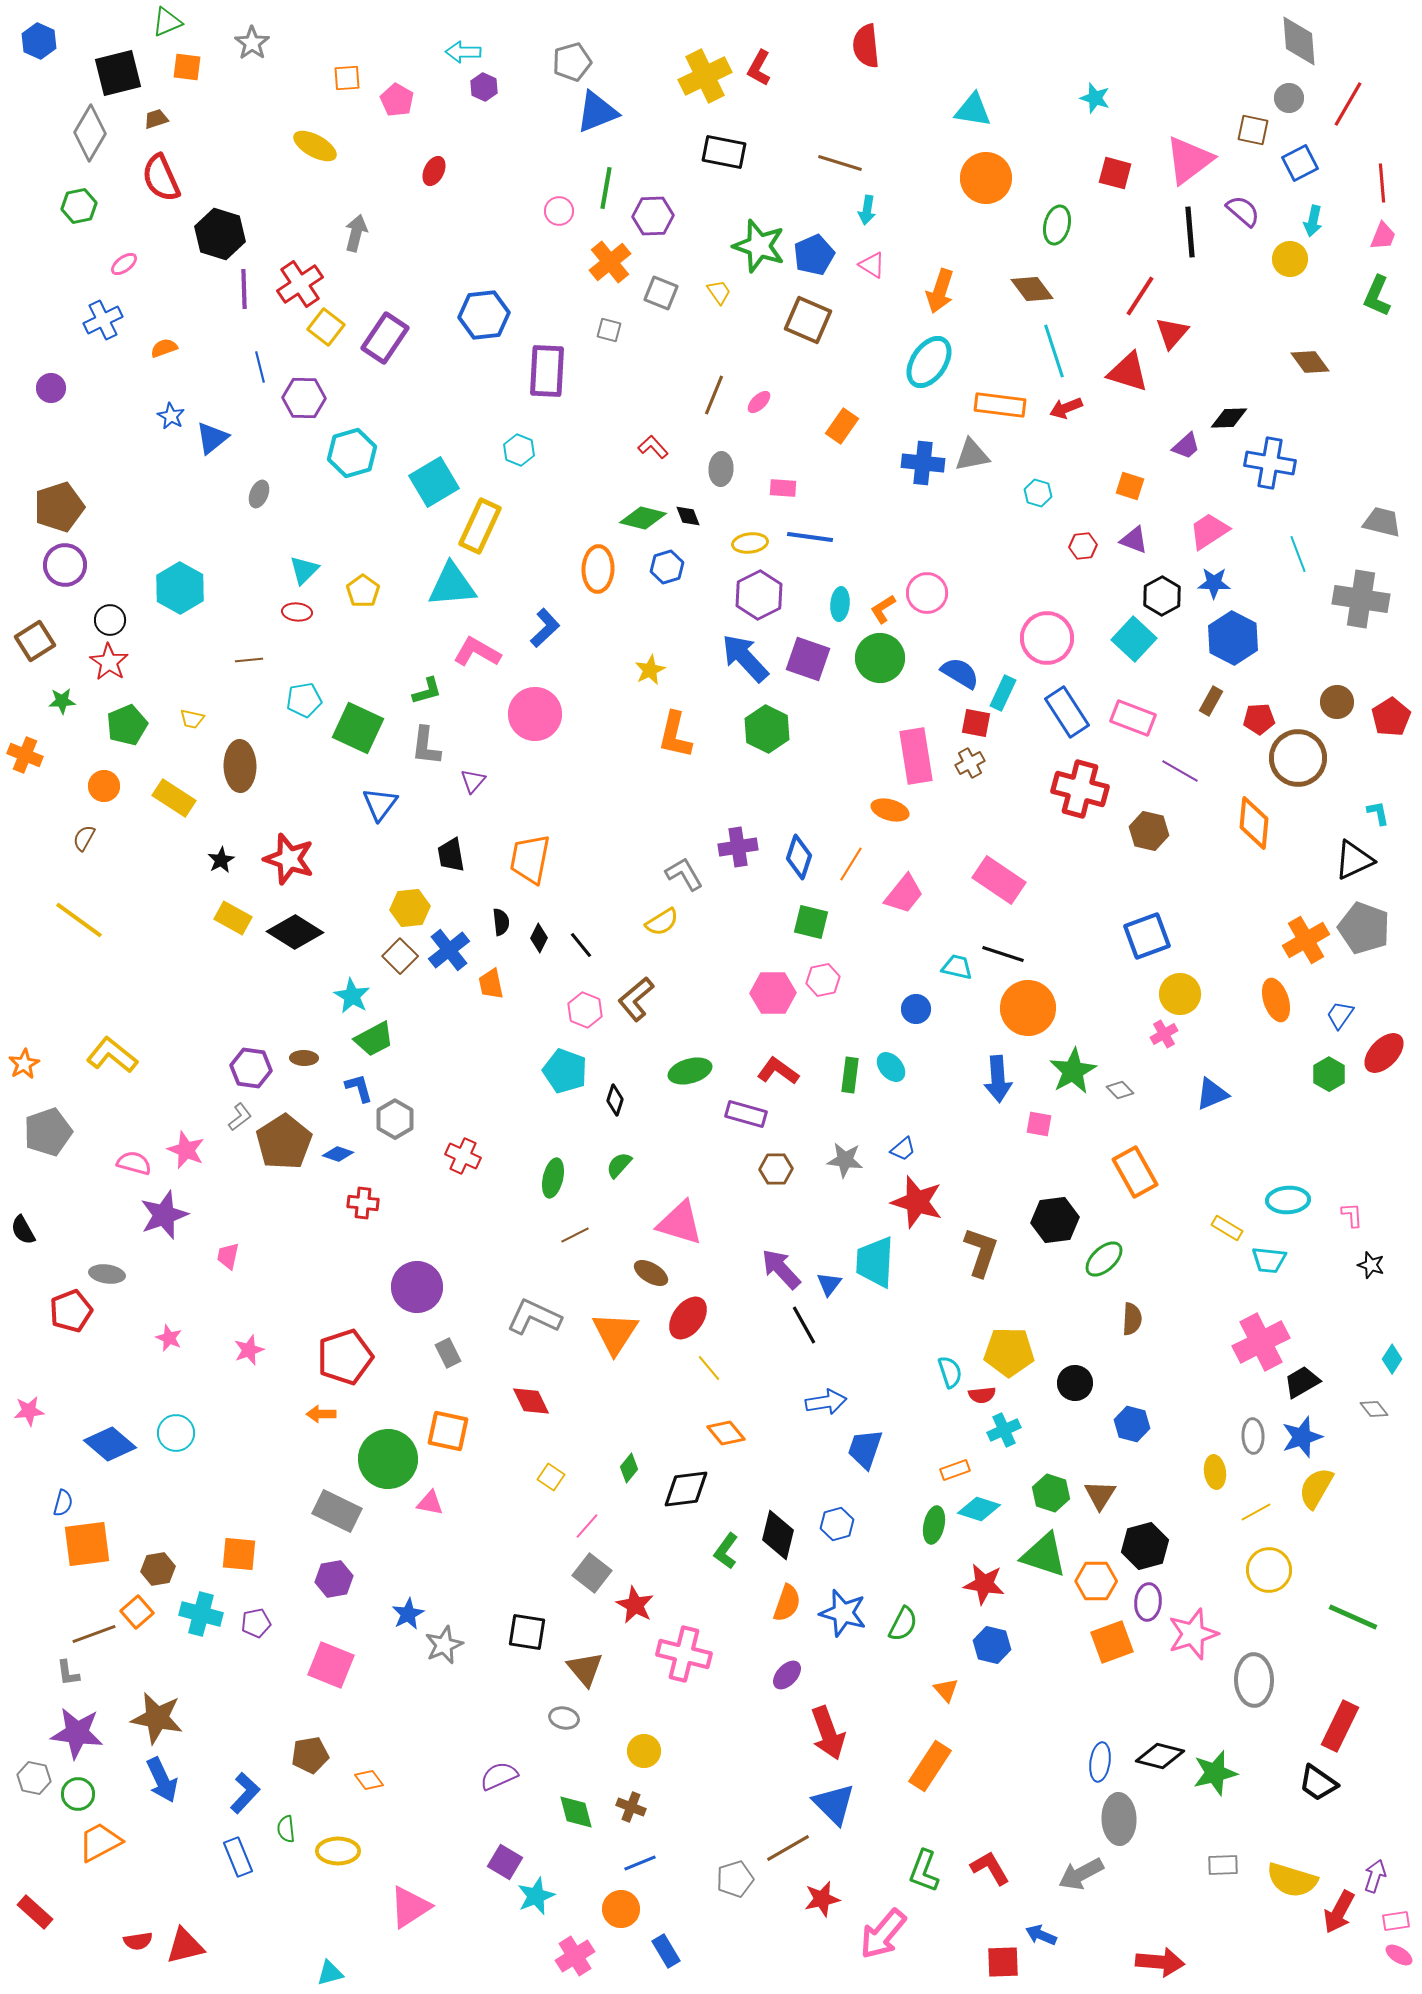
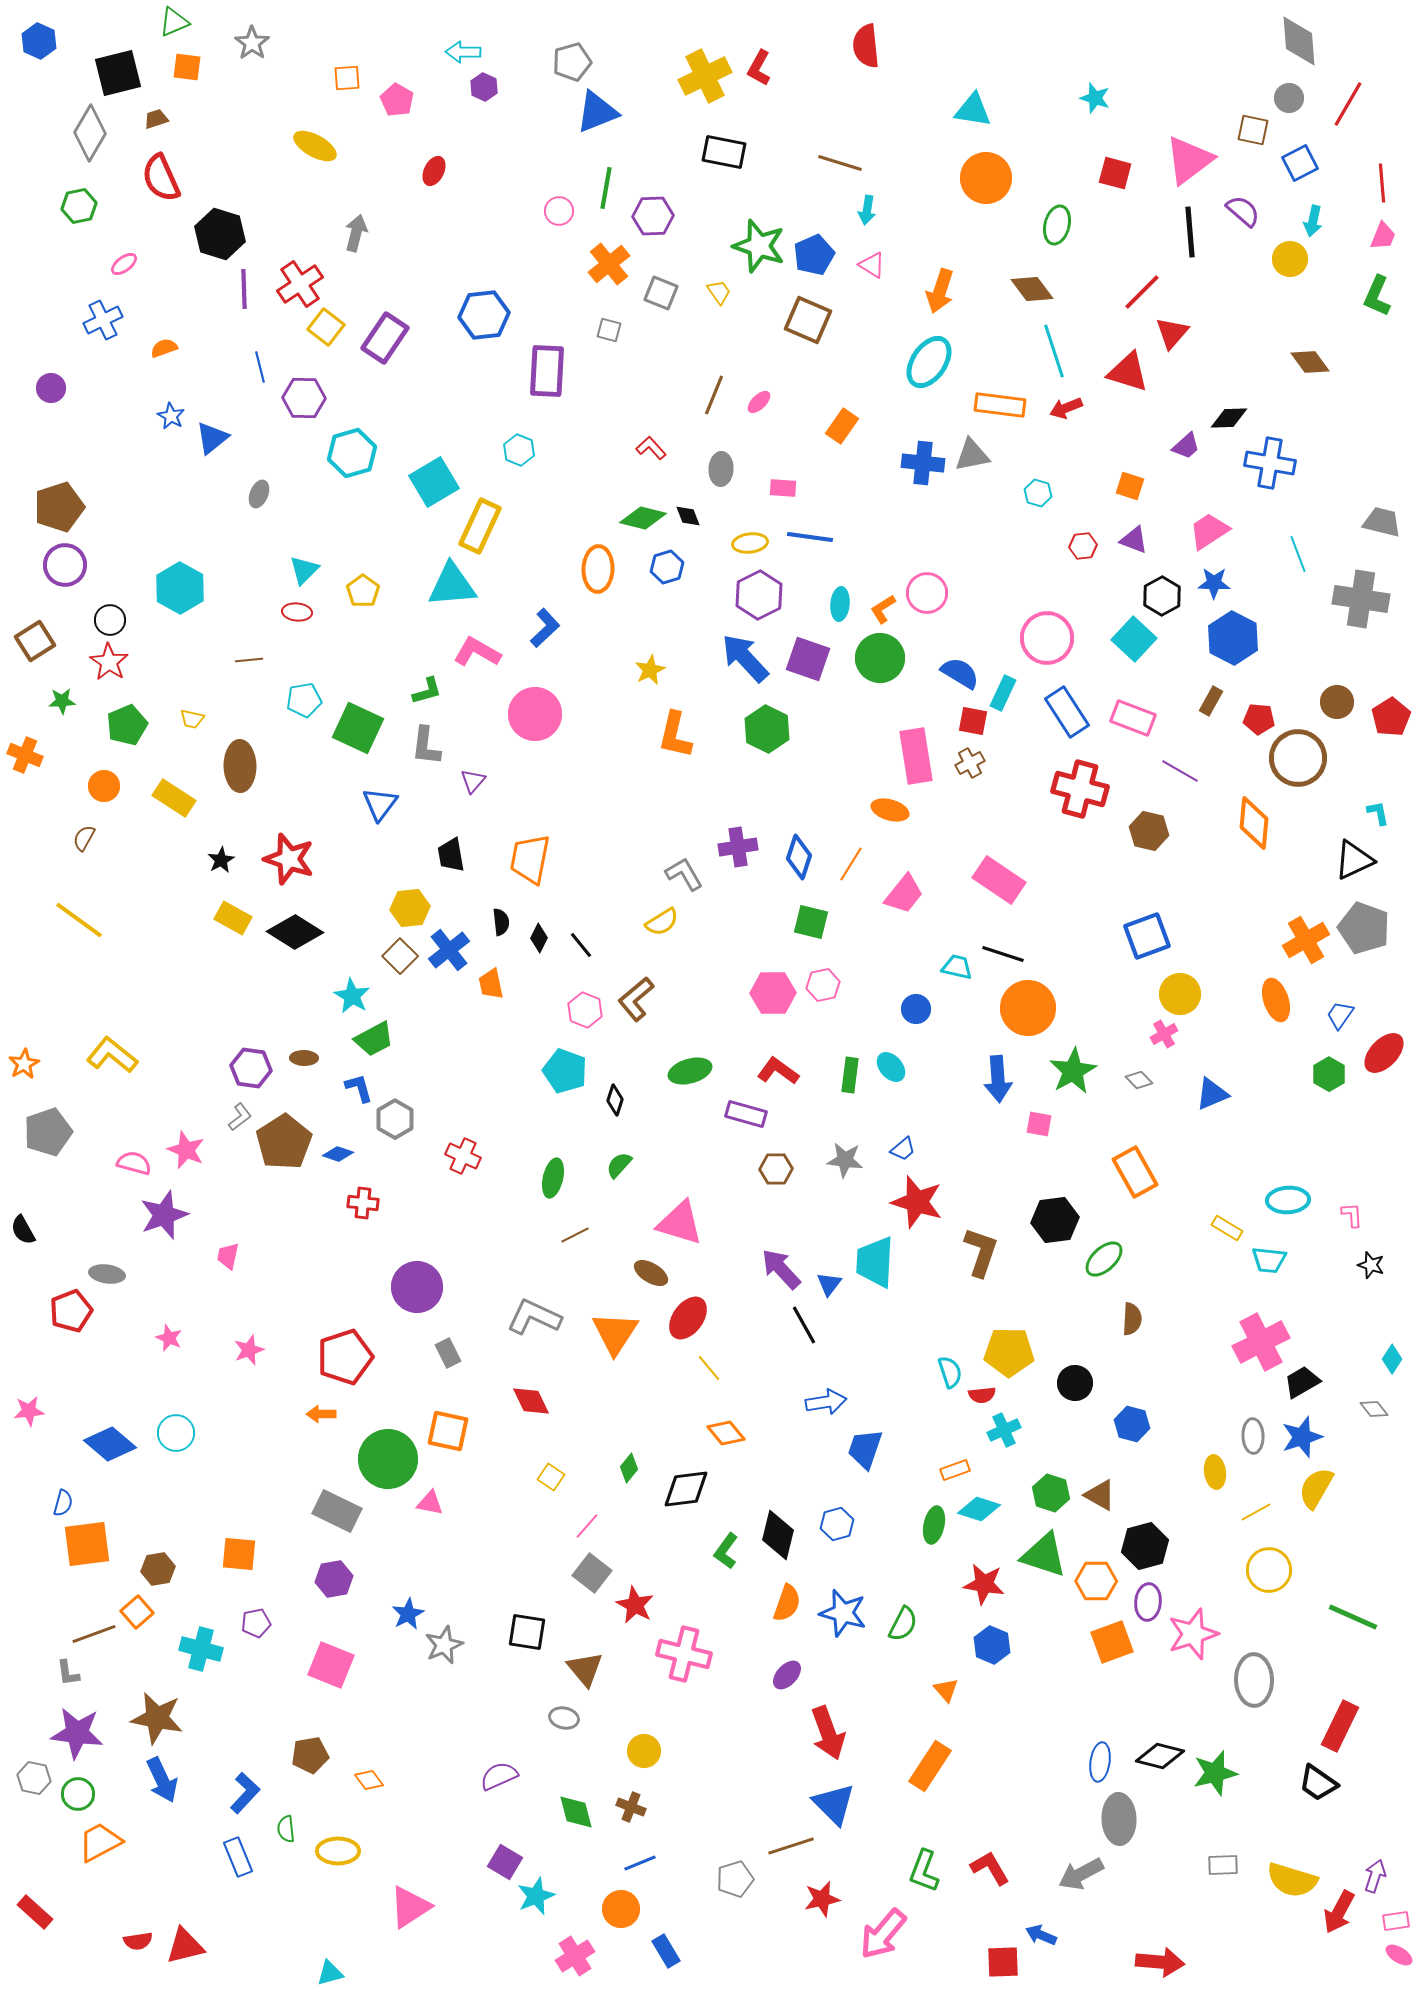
green triangle at (167, 22): moved 7 px right
orange cross at (610, 262): moved 1 px left, 2 px down
red line at (1140, 296): moved 2 px right, 4 px up; rotated 12 degrees clockwise
red L-shape at (653, 447): moved 2 px left, 1 px down
red pentagon at (1259, 719): rotated 8 degrees clockwise
red square at (976, 723): moved 3 px left, 2 px up
pink hexagon at (823, 980): moved 5 px down
gray diamond at (1120, 1090): moved 19 px right, 10 px up
brown triangle at (1100, 1495): rotated 32 degrees counterclockwise
cyan cross at (201, 1614): moved 35 px down
blue hexagon at (992, 1645): rotated 9 degrees clockwise
brown line at (788, 1848): moved 3 px right, 2 px up; rotated 12 degrees clockwise
